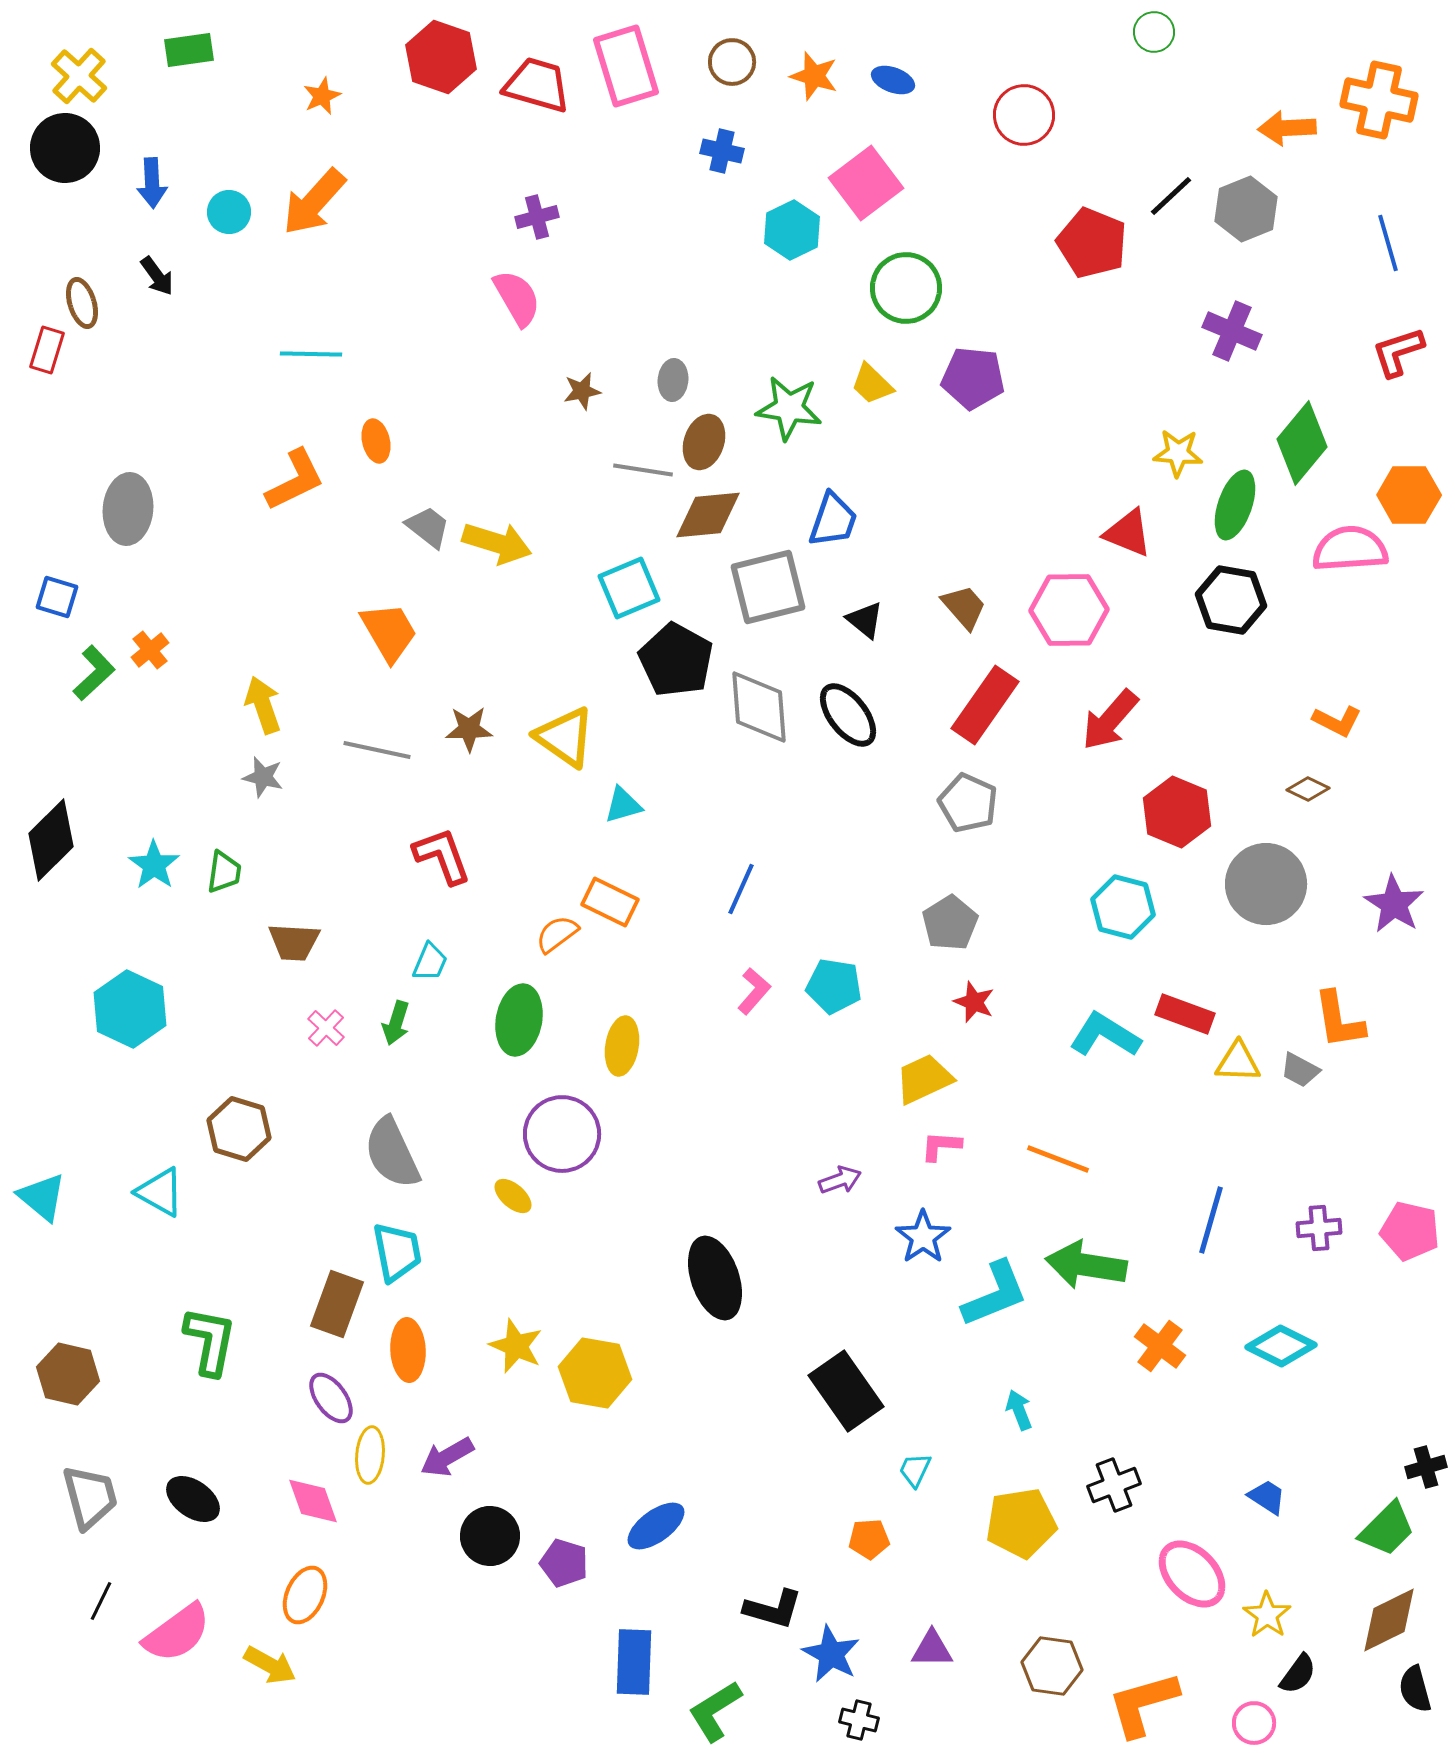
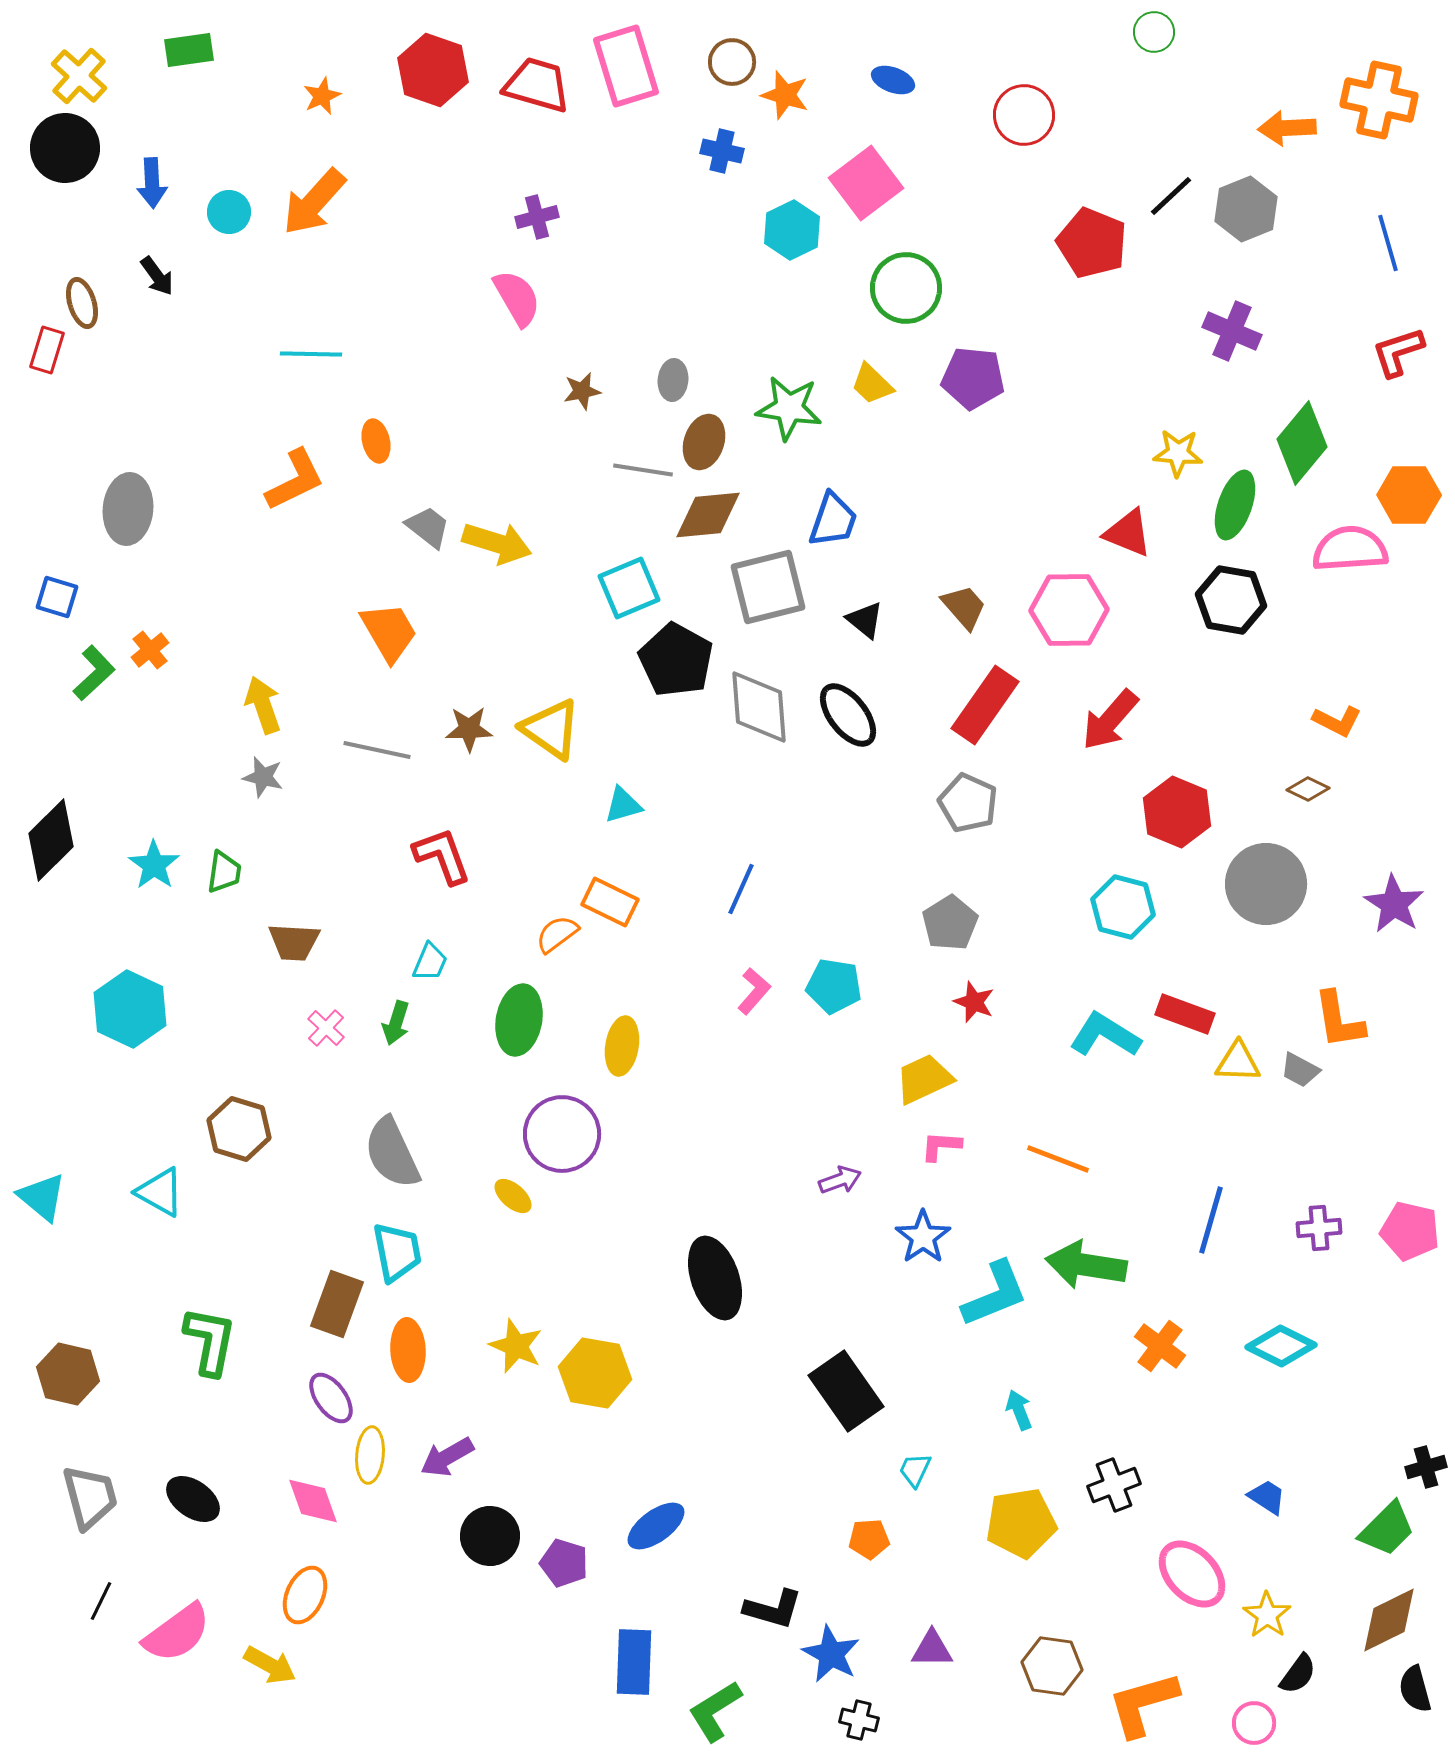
red hexagon at (441, 57): moved 8 px left, 13 px down
orange star at (814, 76): moved 29 px left, 19 px down
yellow triangle at (565, 737): moved 14 px left, 8 px up
